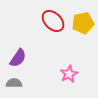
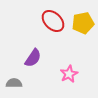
purple semicircle: moved 15 px right
